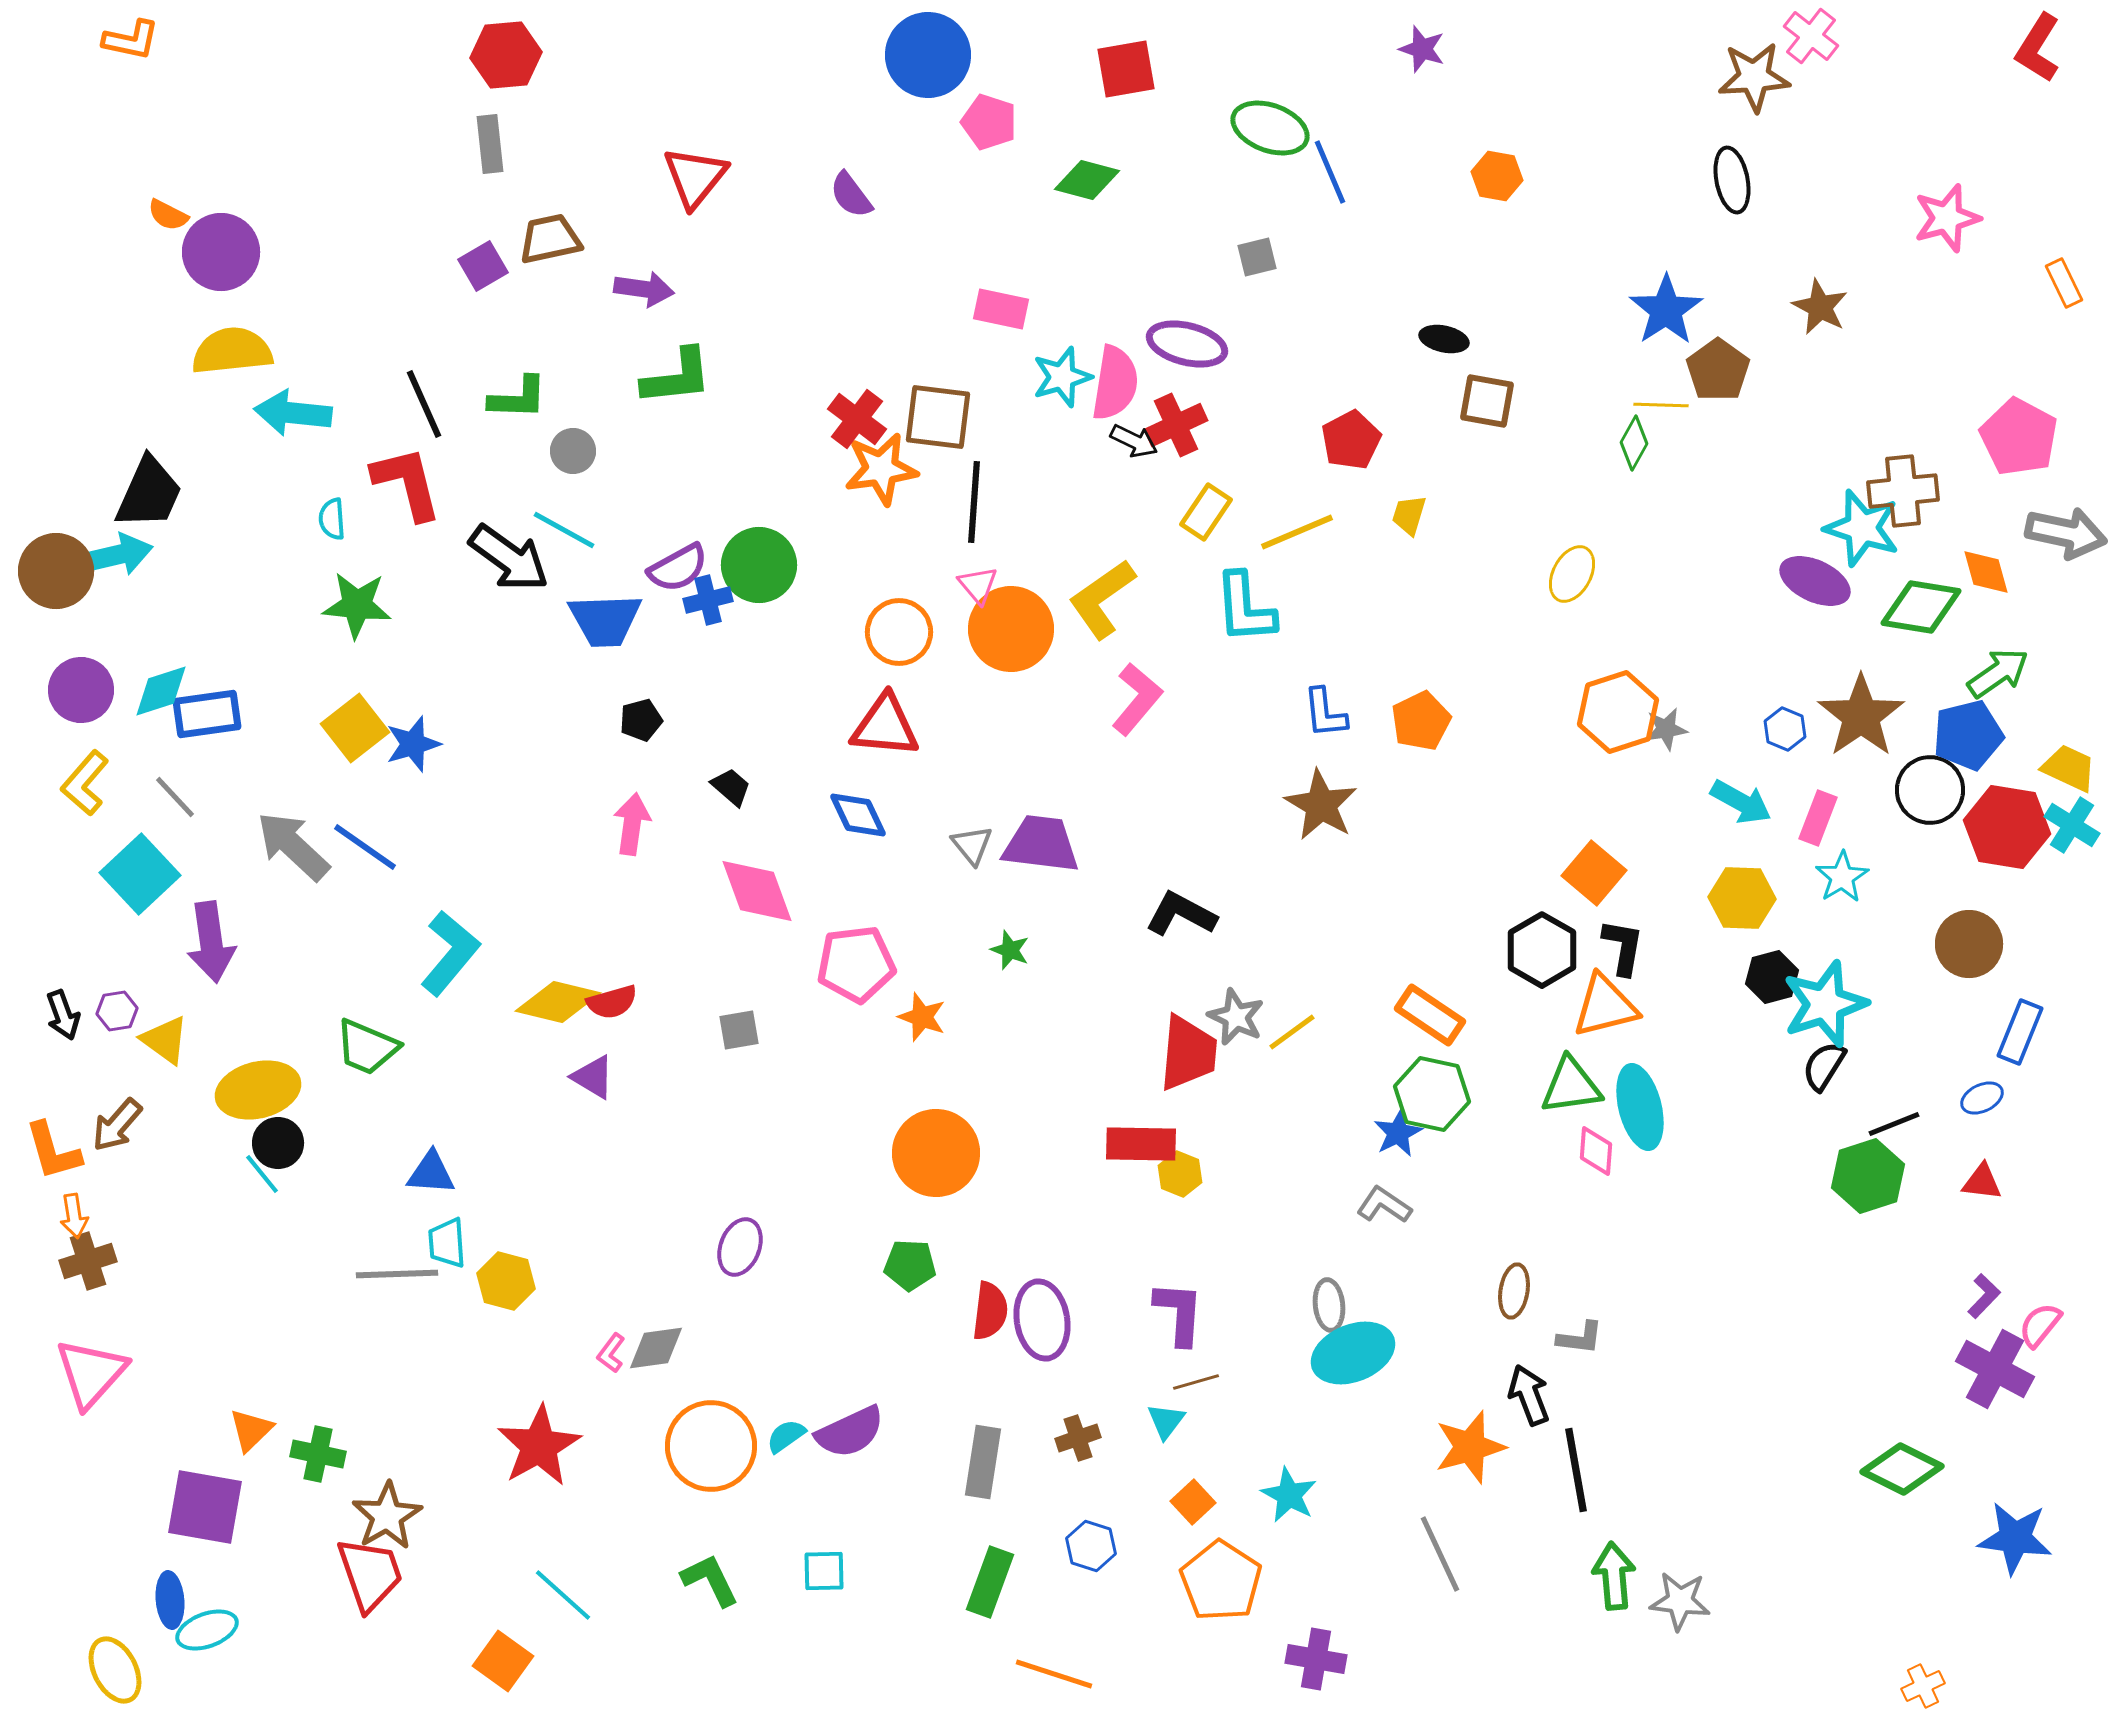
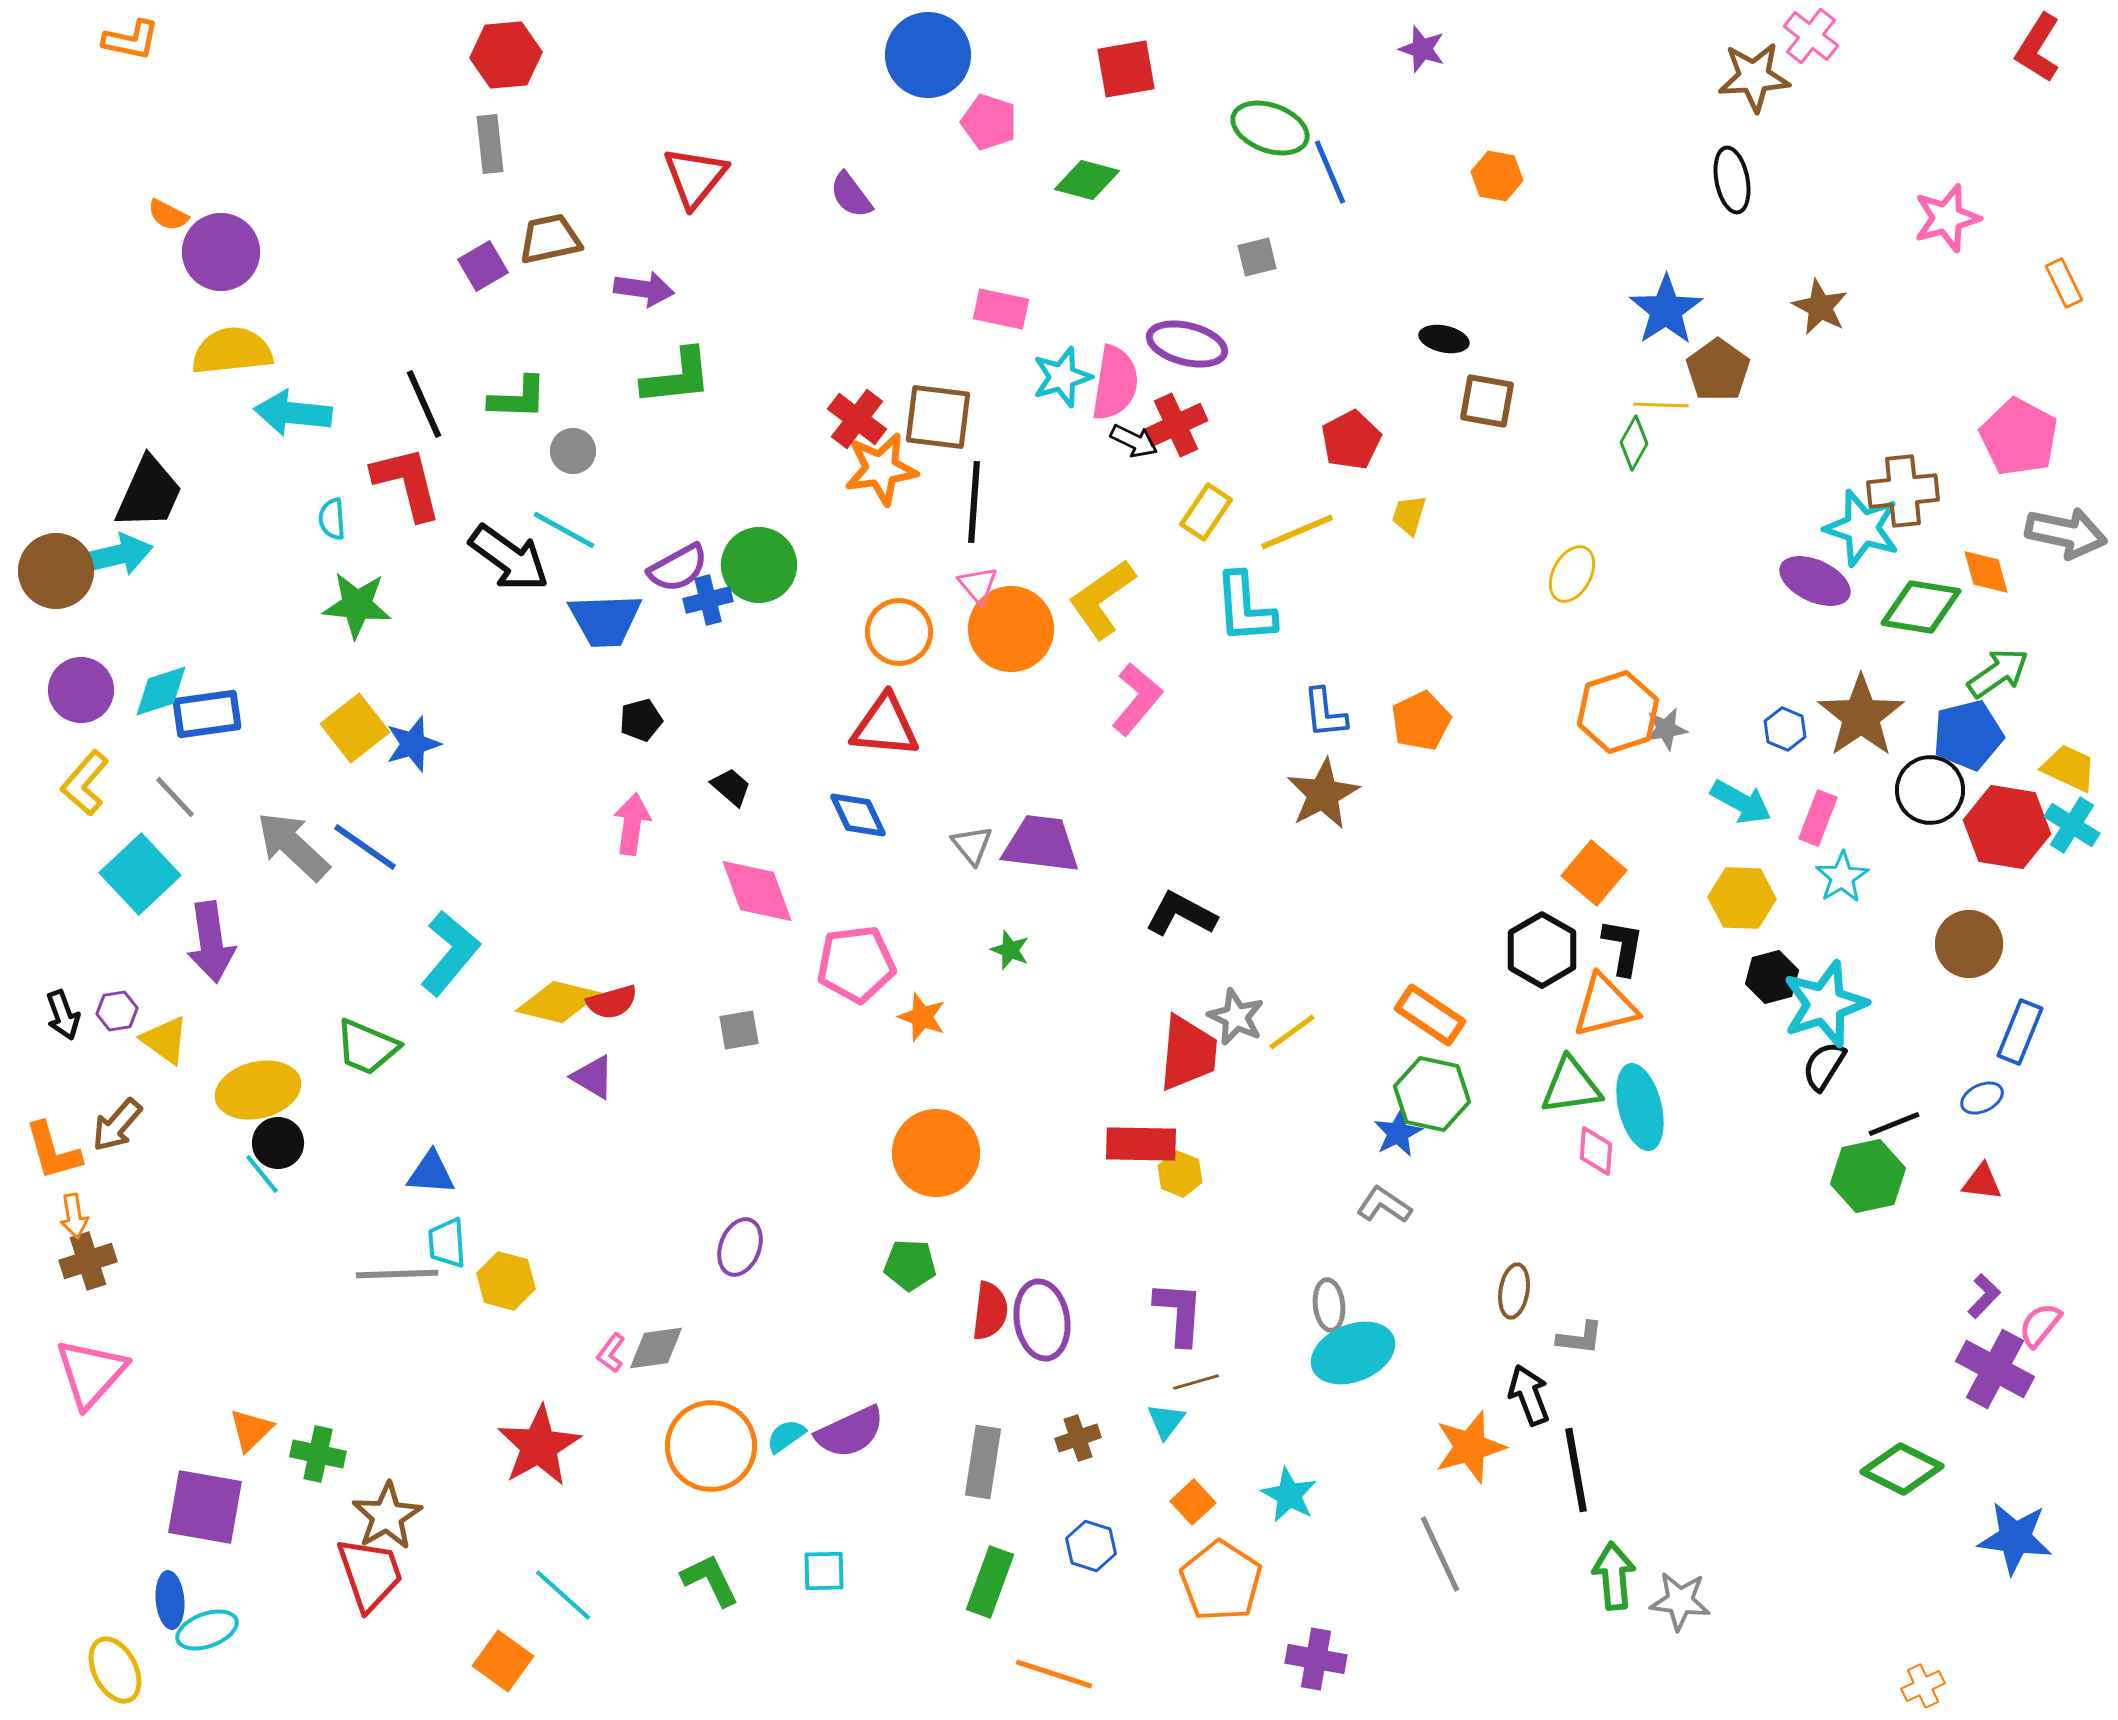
brown star at (1321, 805): moved 2 px right, 11 px up; rotated 14 degrees clockwise
green hexagon at (1868, 1176): rotated 6 degrees clockwise
